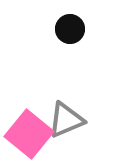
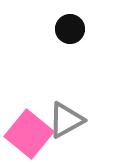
gray triangle: rotated 6 degrees counterclockwise
